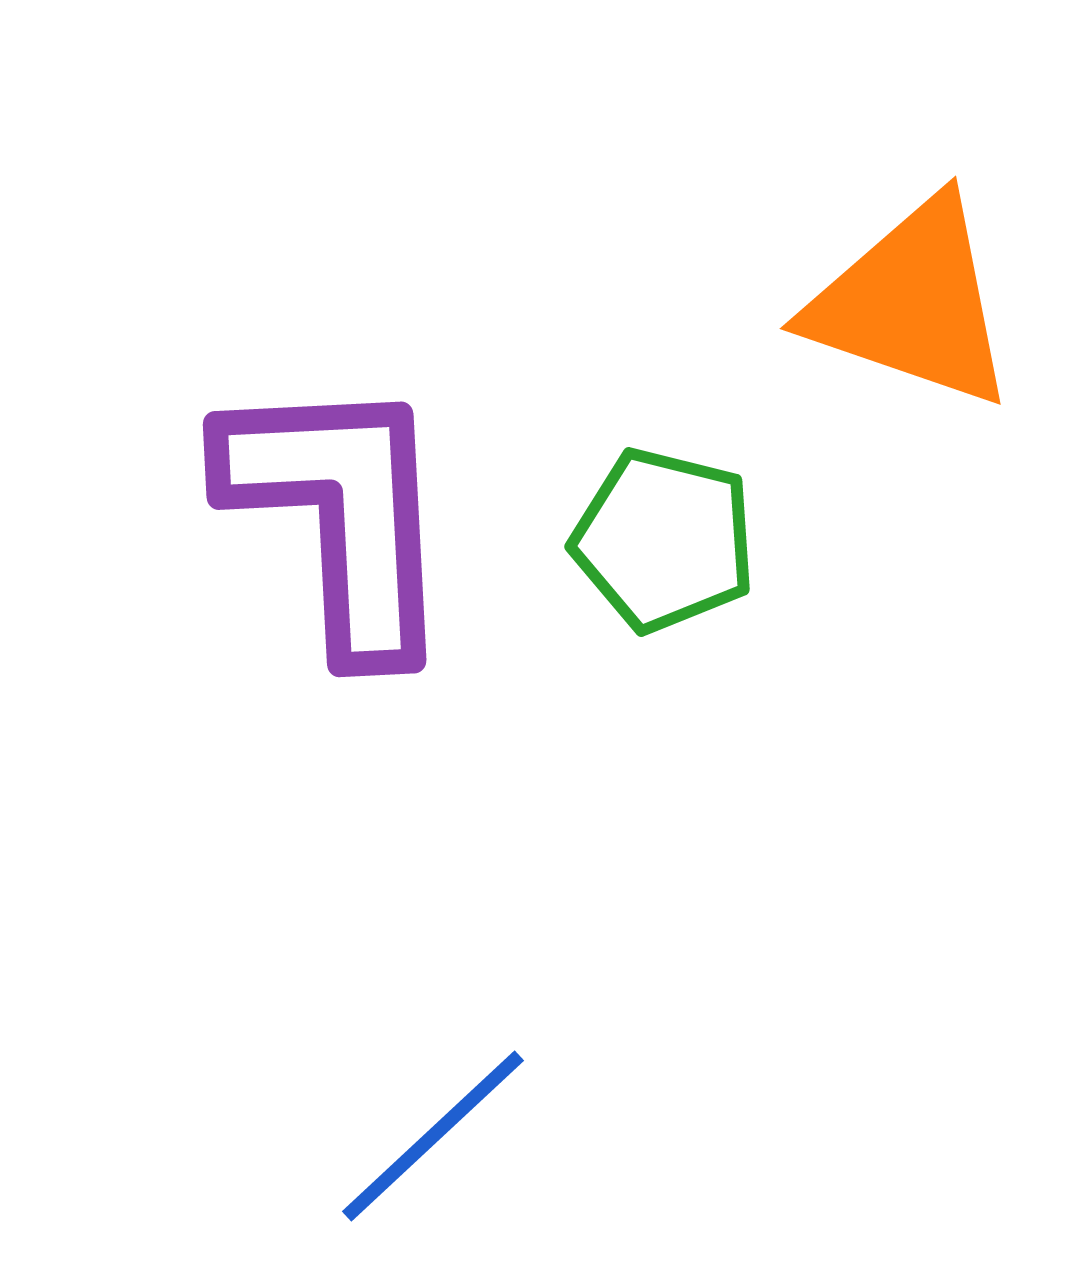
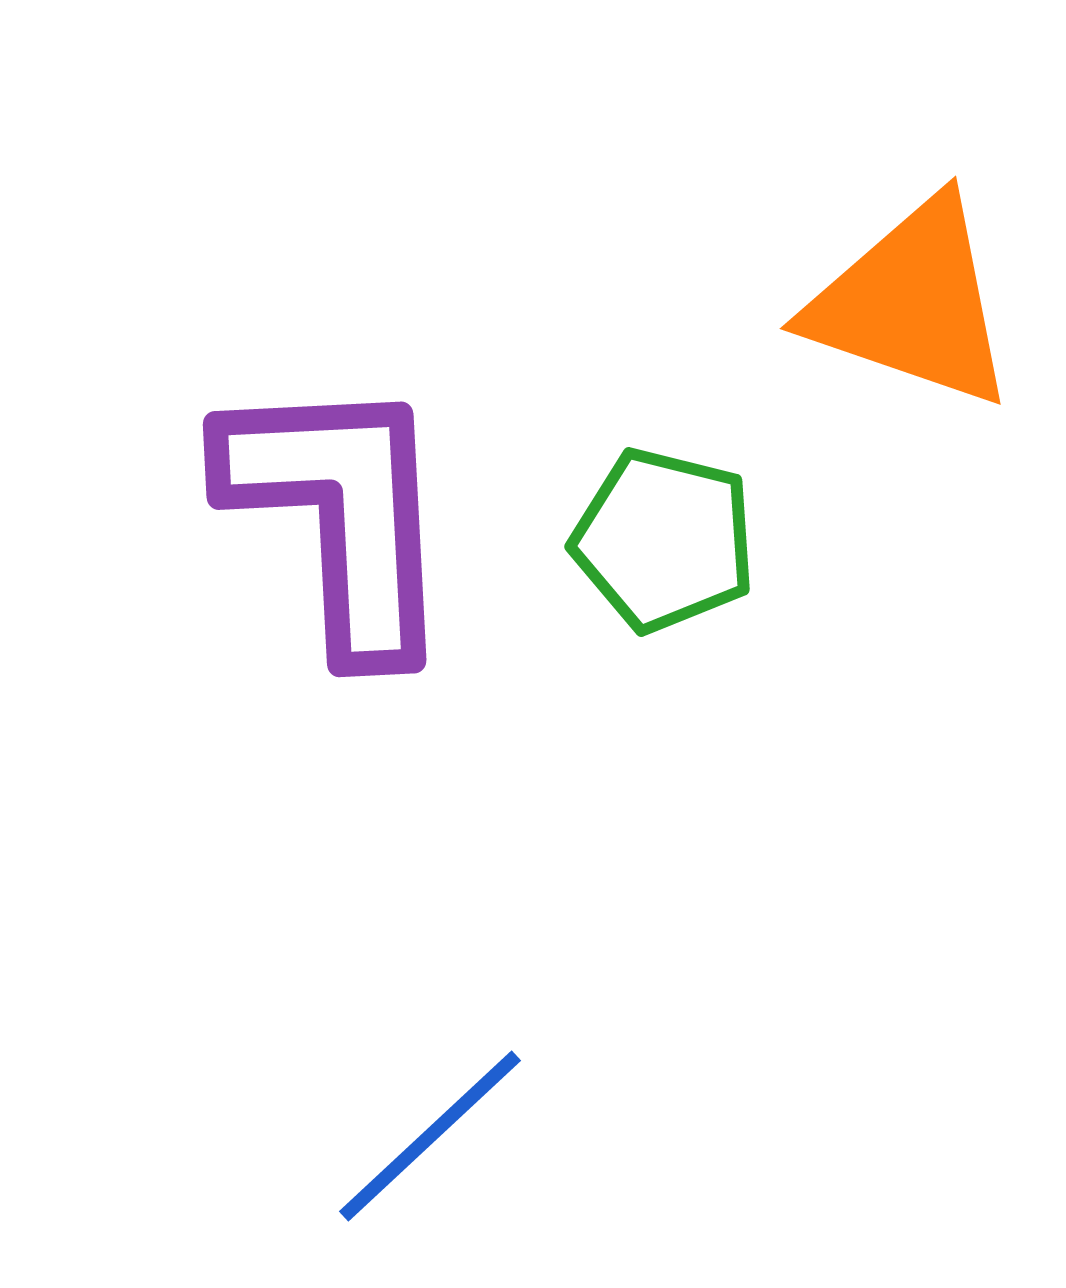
blue line: moved 3 px left
